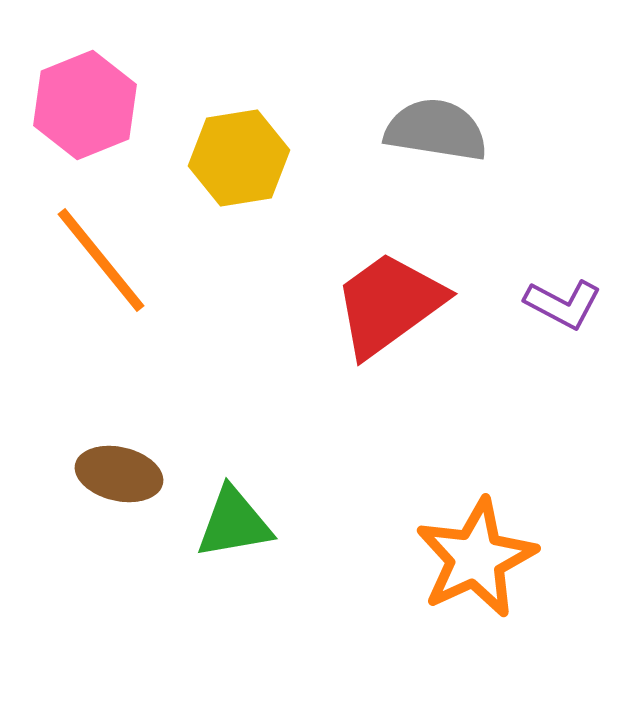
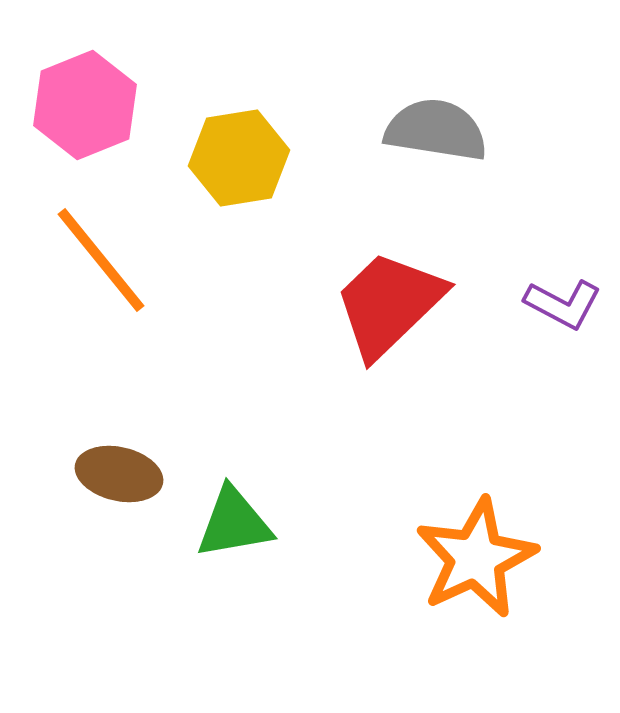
red trapezoid: rotated 8 degrees counterclockwise
